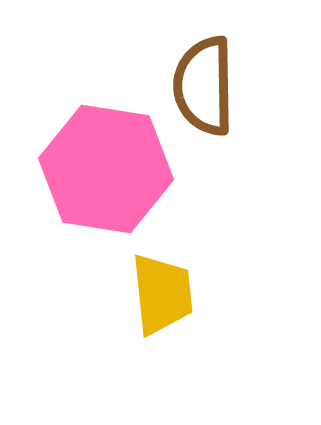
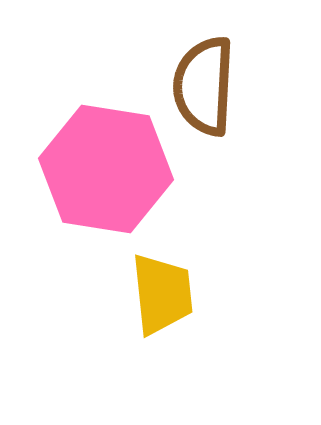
brown semicircle: rotated 4 degrees clockwise
